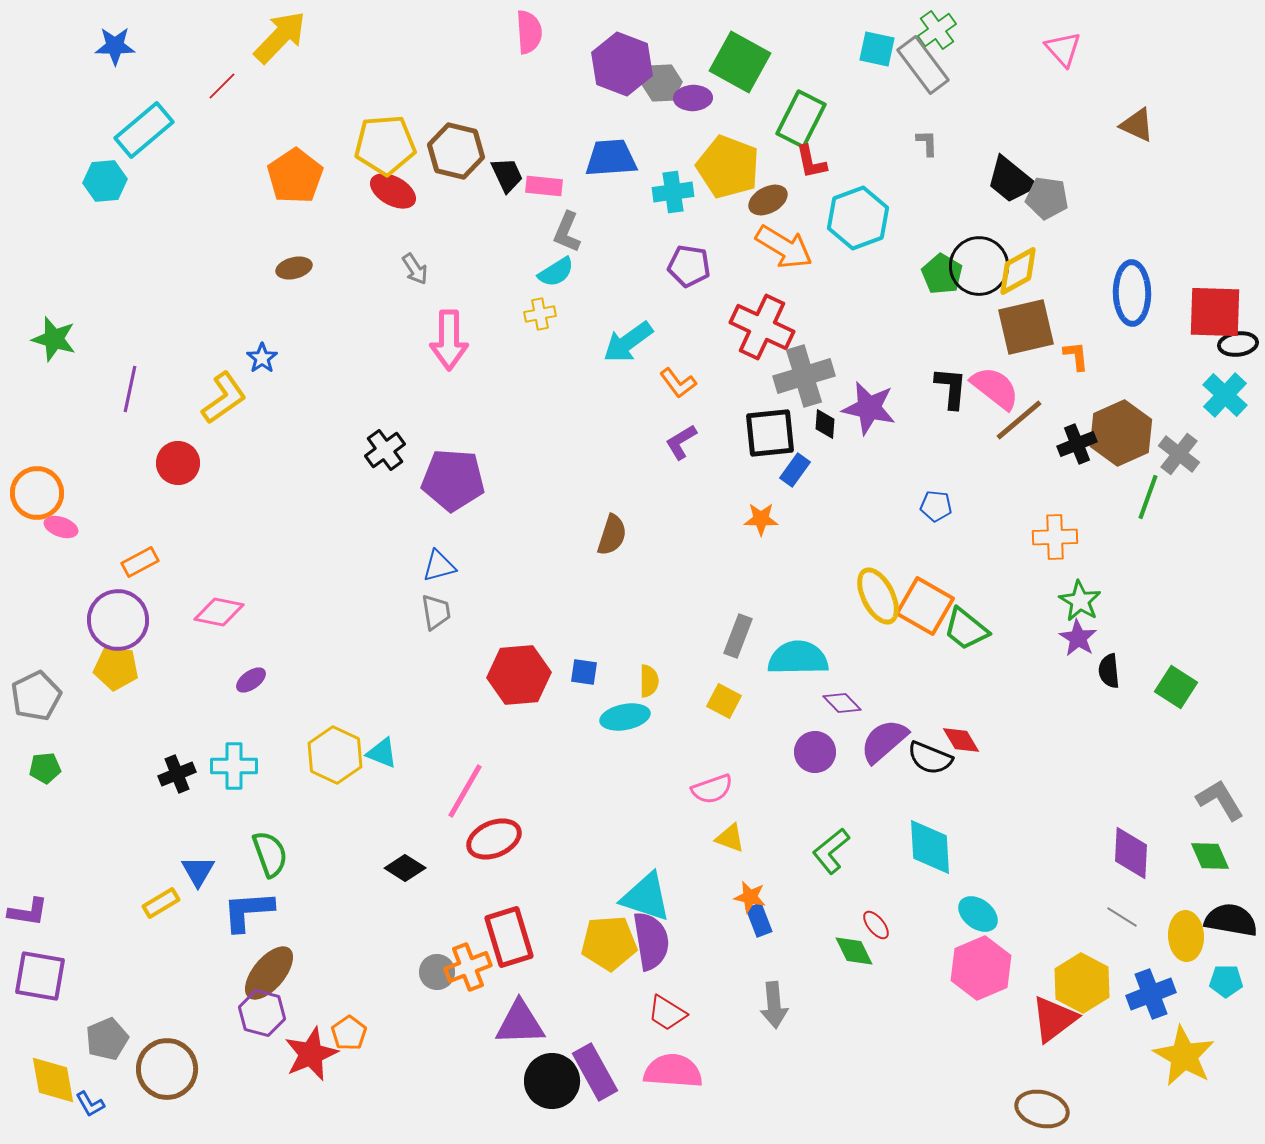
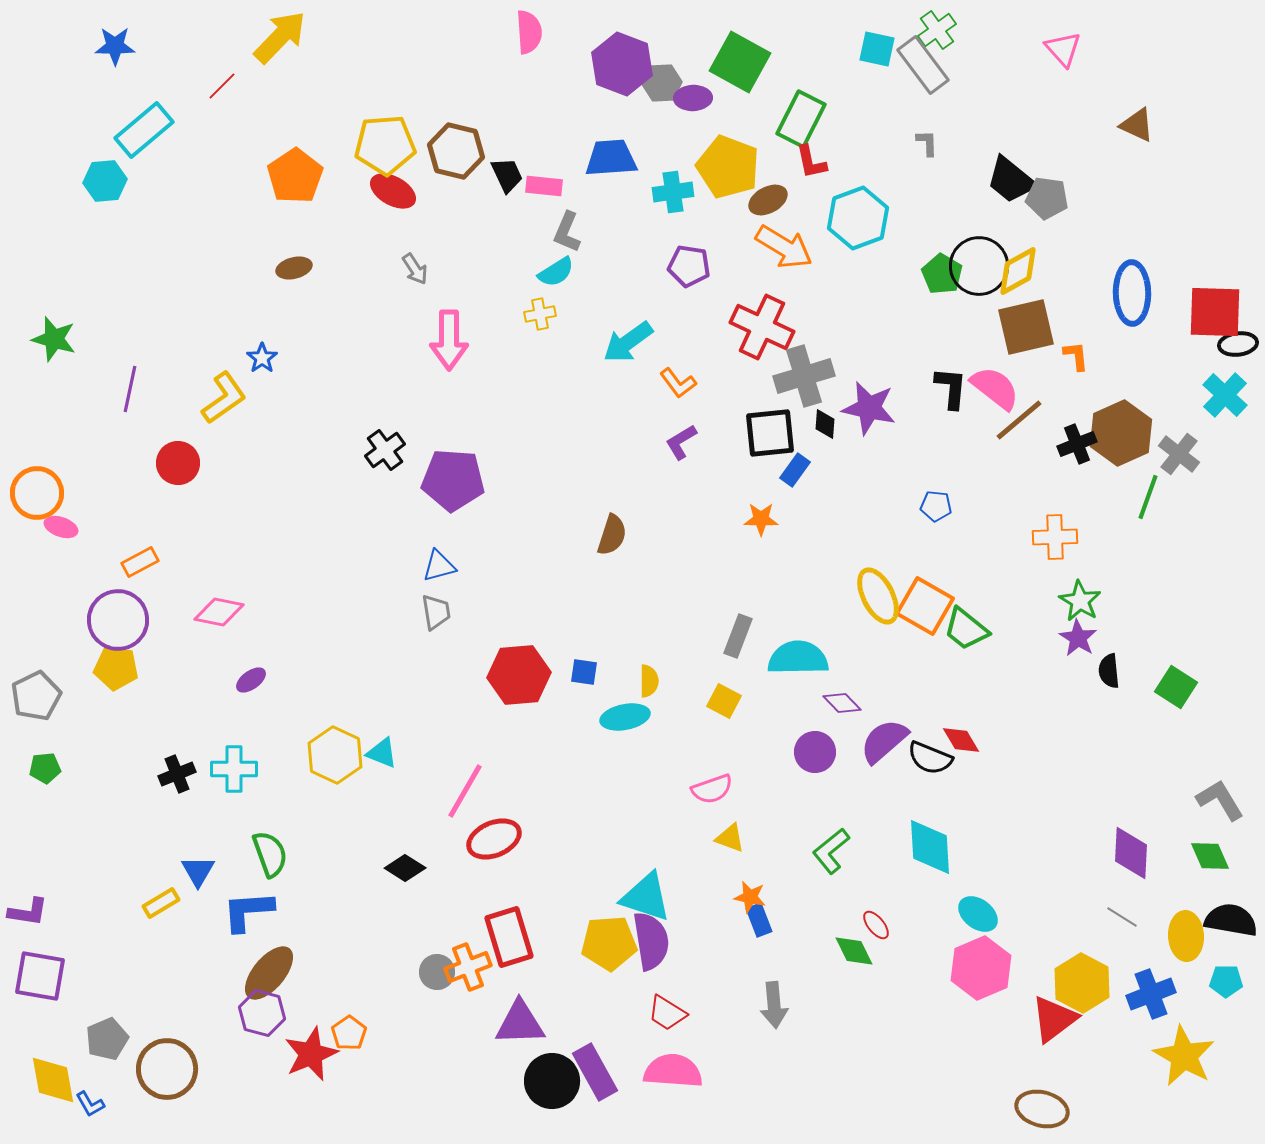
cyan cross at (234, 766): moved 3 px down
